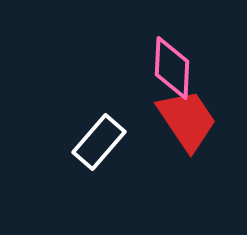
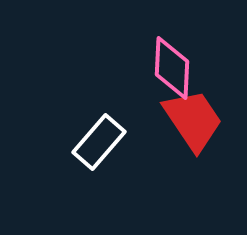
red trapezoid: moved 6 px right
